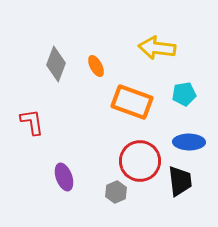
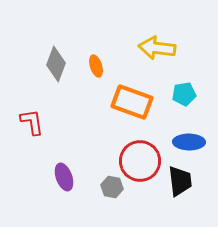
orange ellipse: rotated 10 degrees clockwise
gray hexagon: moved 4 px left, 5 px up; rotated 25 degrees counterclockwise
